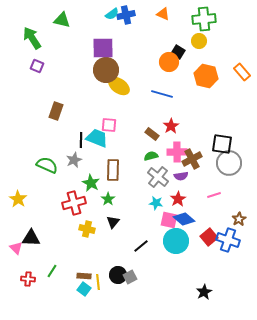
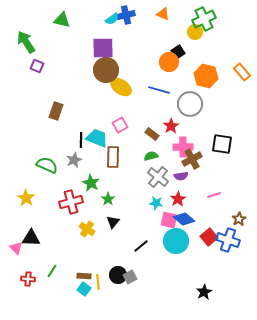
cyan semicircle at (112, 14): moved 5 px down
green cross at (204, 19): rotated 20 degrees counterclockwise
green arrow at (32, 38): moved 6 px left, 4 px down
yellow circle at (199, 41): moved 4 px left, 9 px up
black square at (178, 52): rotated 24 degrees clockwise
yellow ellipse at (119, 86): moved 2 px right, 1 px down
blue line at (162, 94): moved 3 px left, 4 px up
pink square at (109, 125): moved 11 px right; rotated 35 degrees counterclockwise
pink cross at (177, 152): moved 6 px right, 5 px up
gray circle at (229, 163): moved 39 px left, 59 px up
brown rectangle at (113, 170): moved 13 px up
yellow star at (18, 199): moved 8 px right, 1 px up
red cross at (74, 203): moved 3 px left, 1 px up
yellow cross at (87, 229): rotated 21 degrees clockwise
